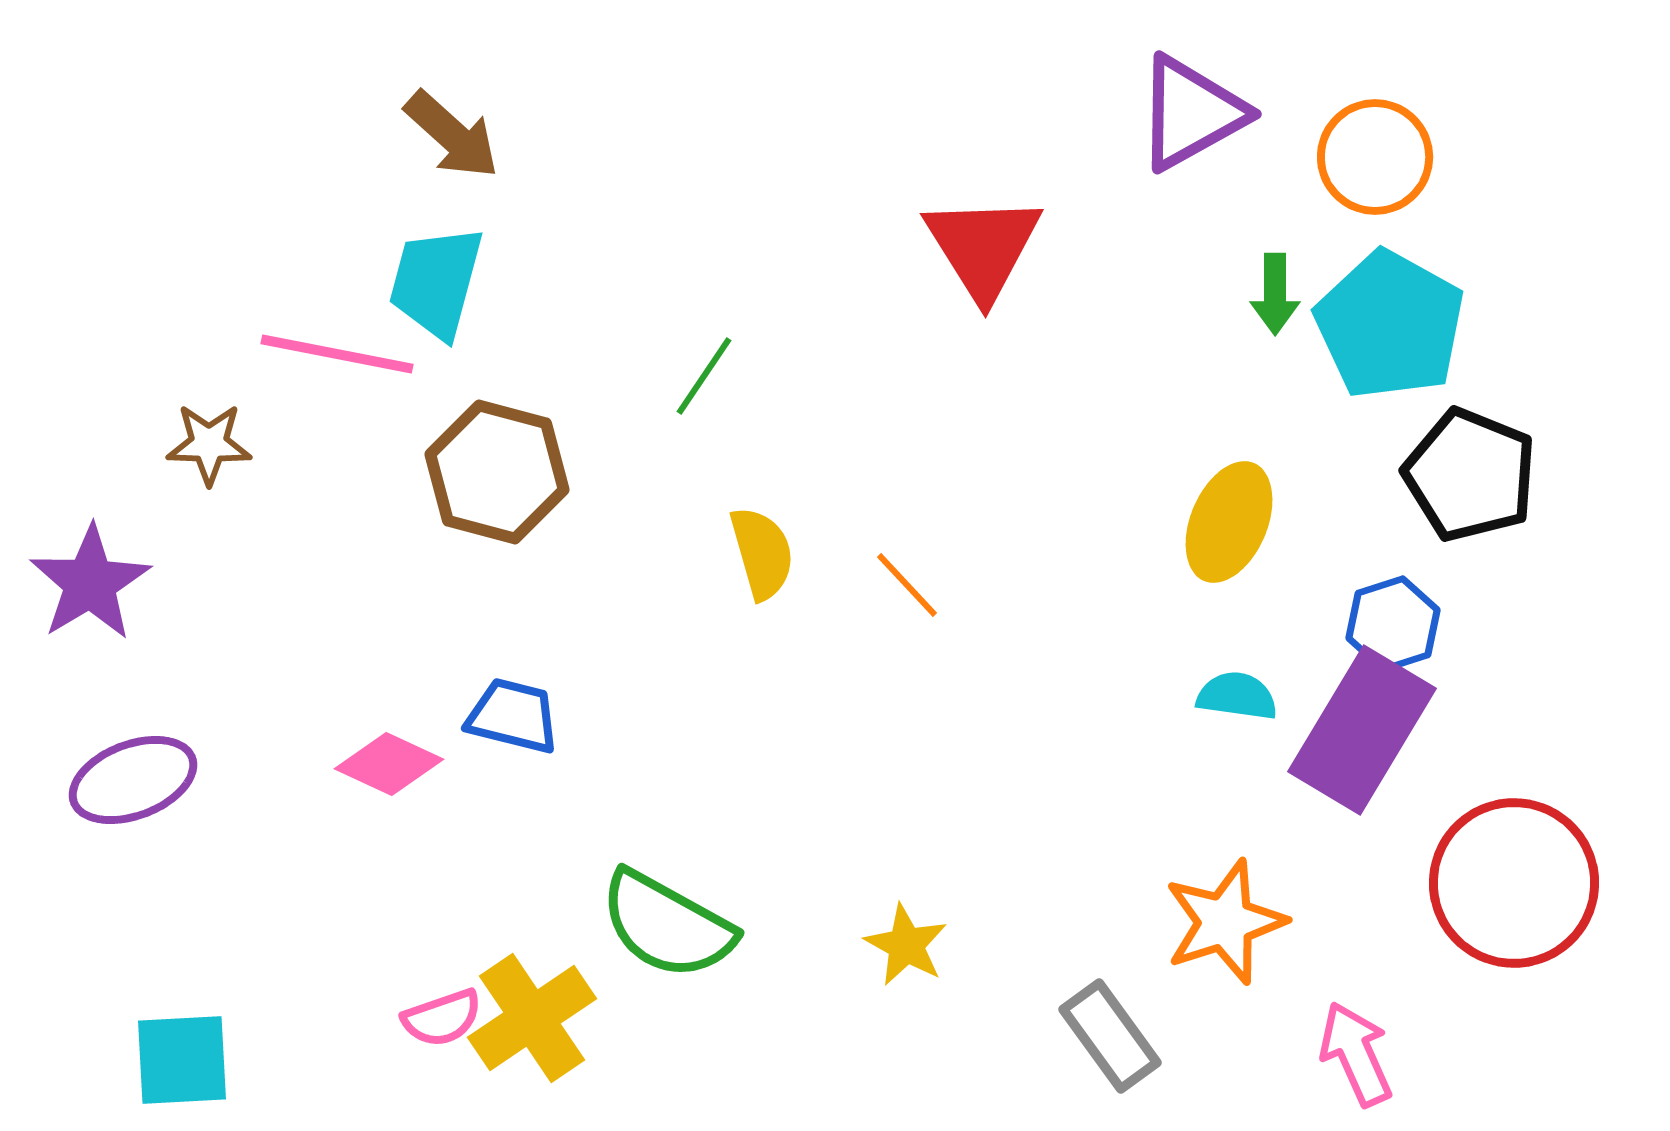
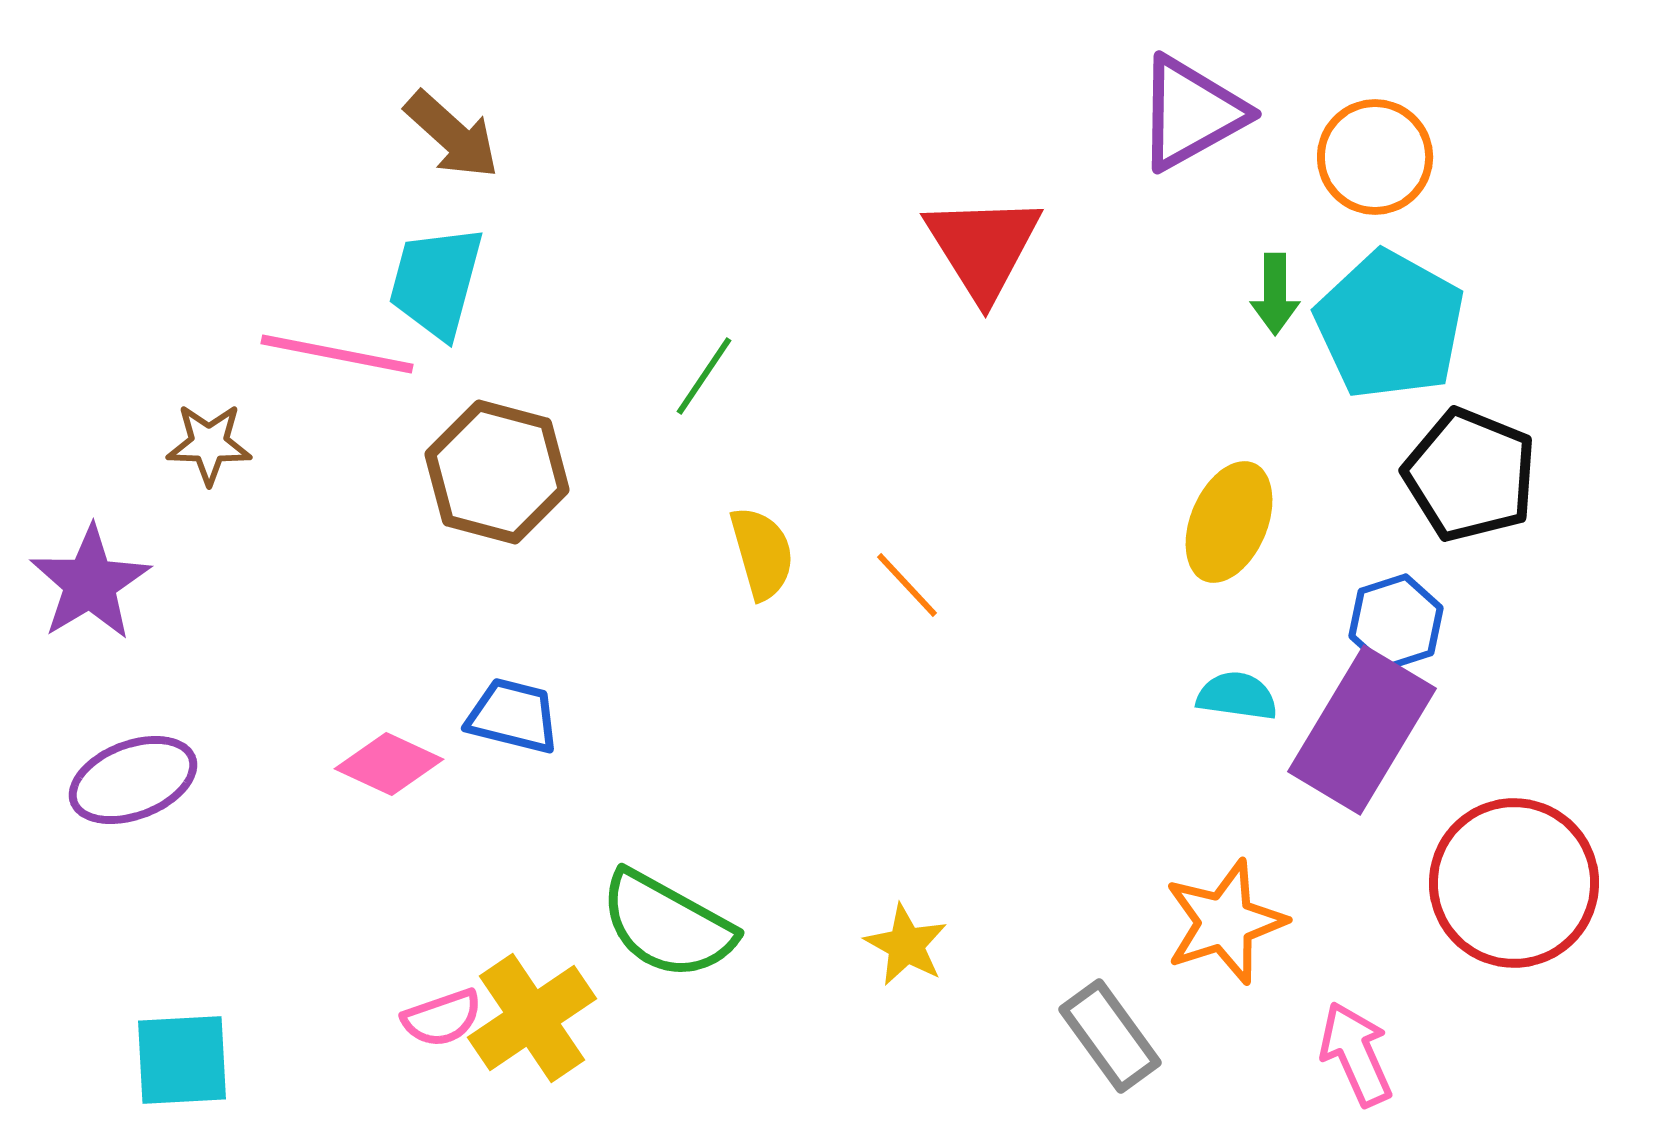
blue hexagon: moved 3 px right, 2 px up
